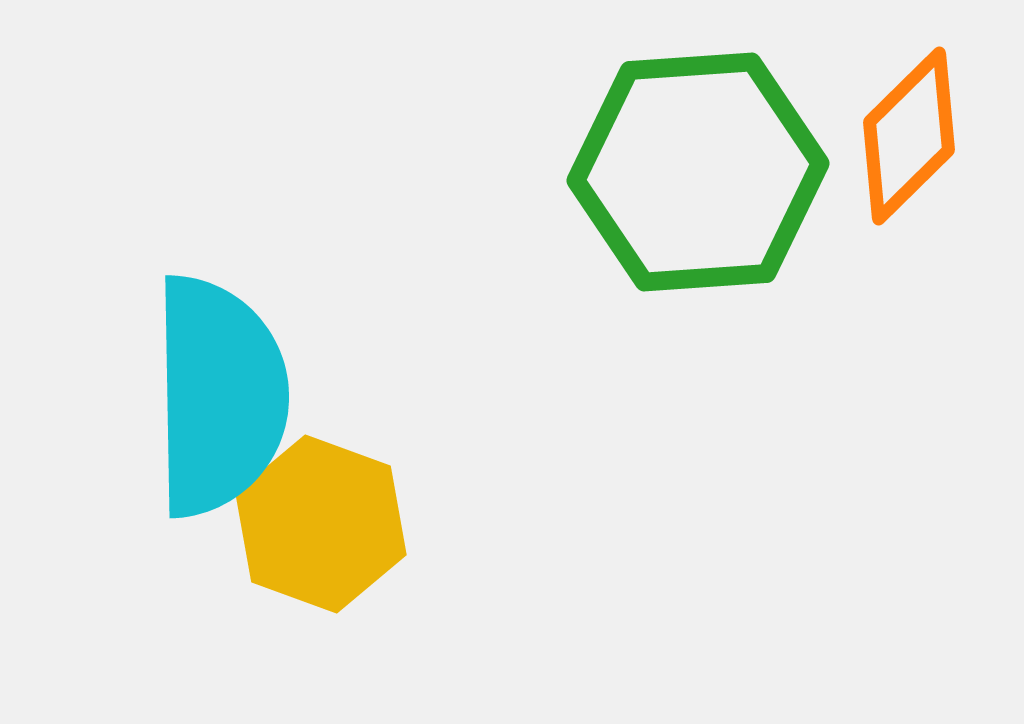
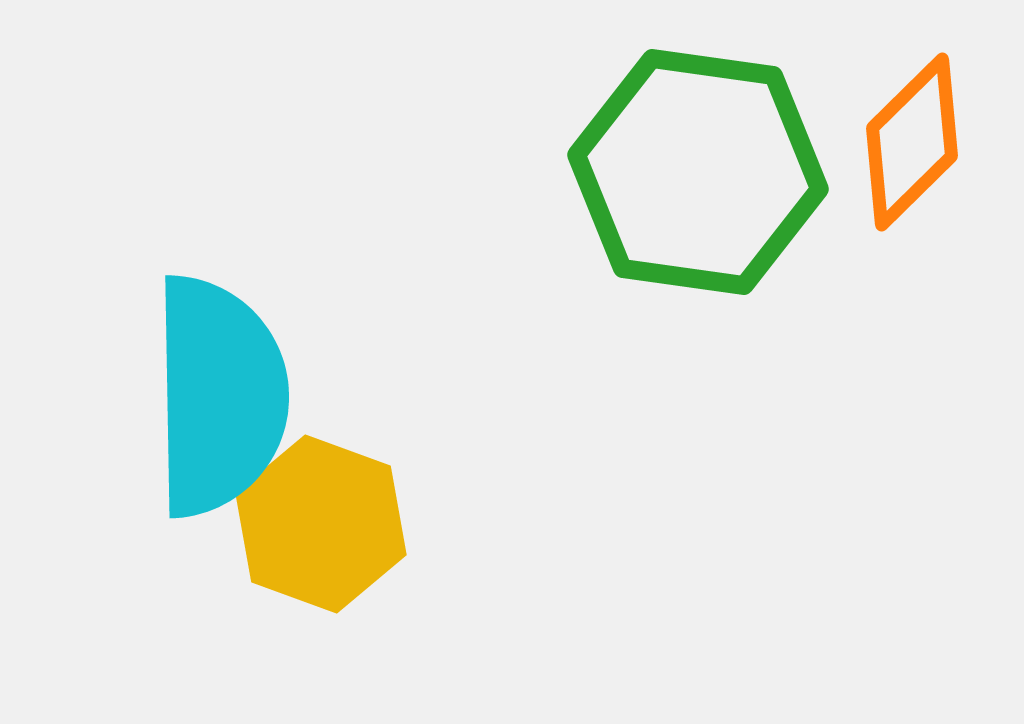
orange diamond: moved 3 px right, 6 px down
green hexagon: rotated 12 degrees clockwise
